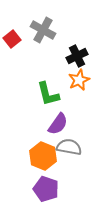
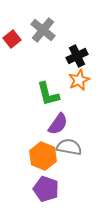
gray cross: rotated 10 degrees clockwise
